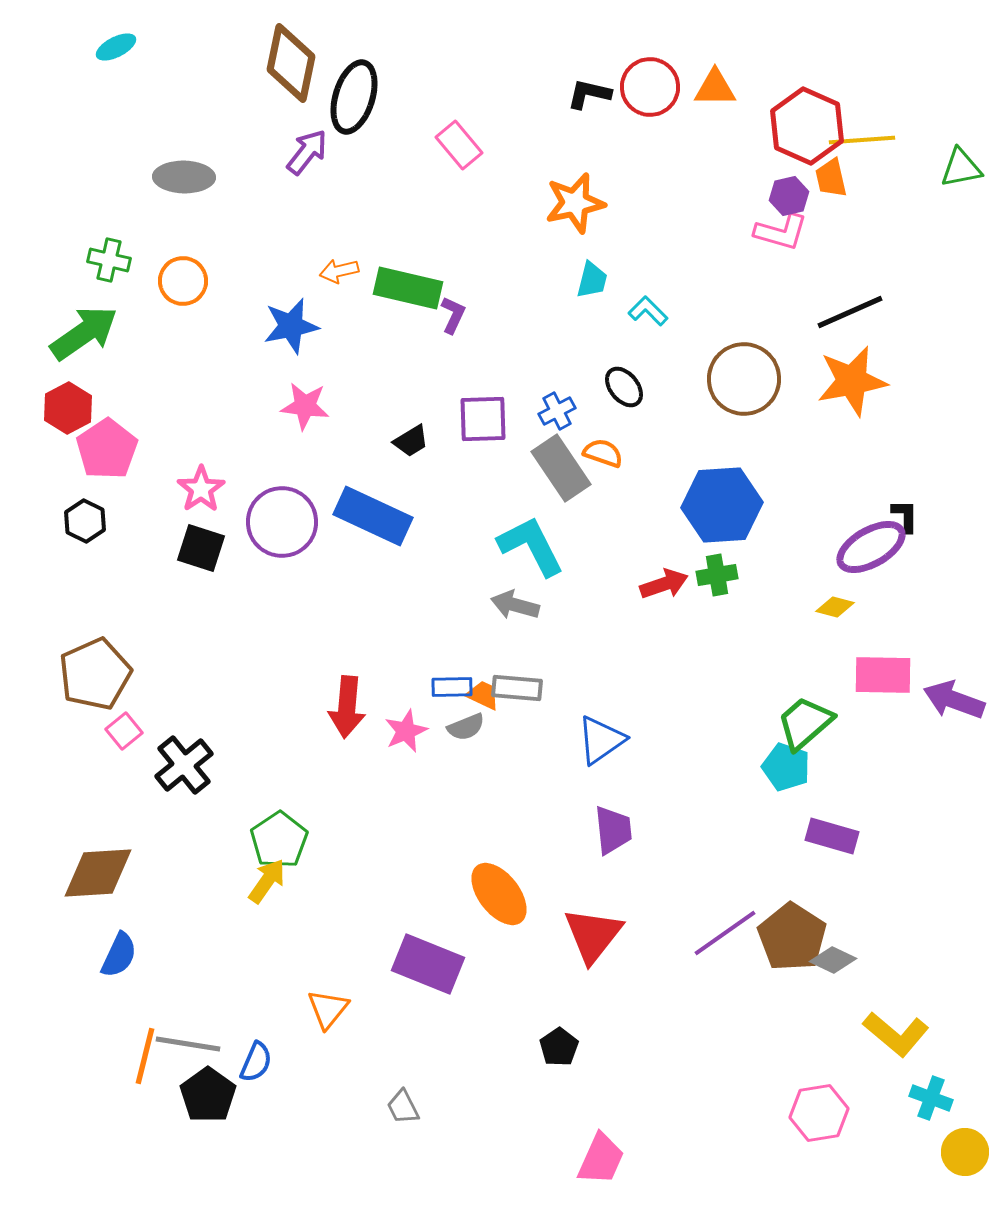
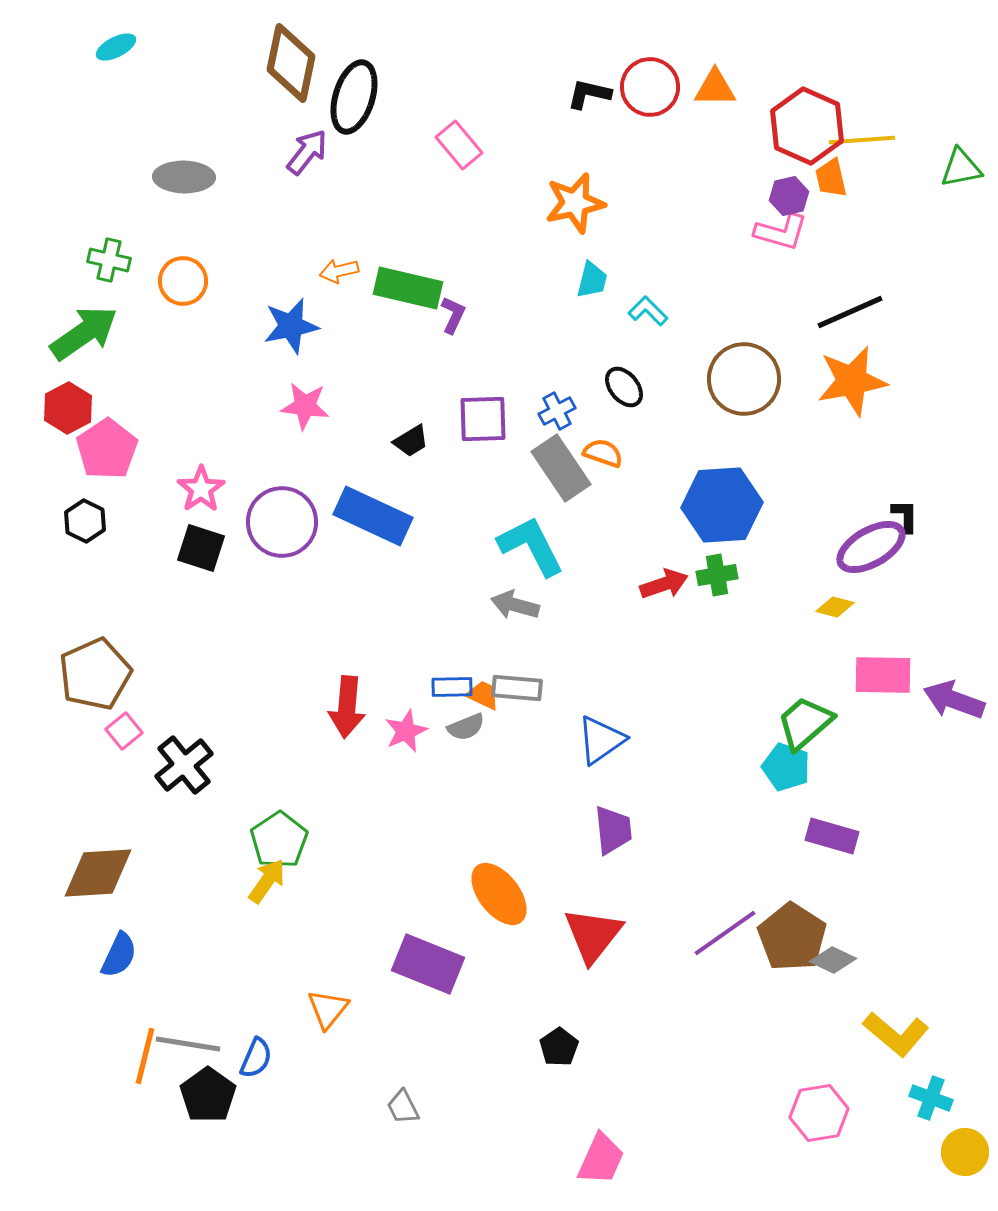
blue semicircle at (256, 1062): moved 4 px up
